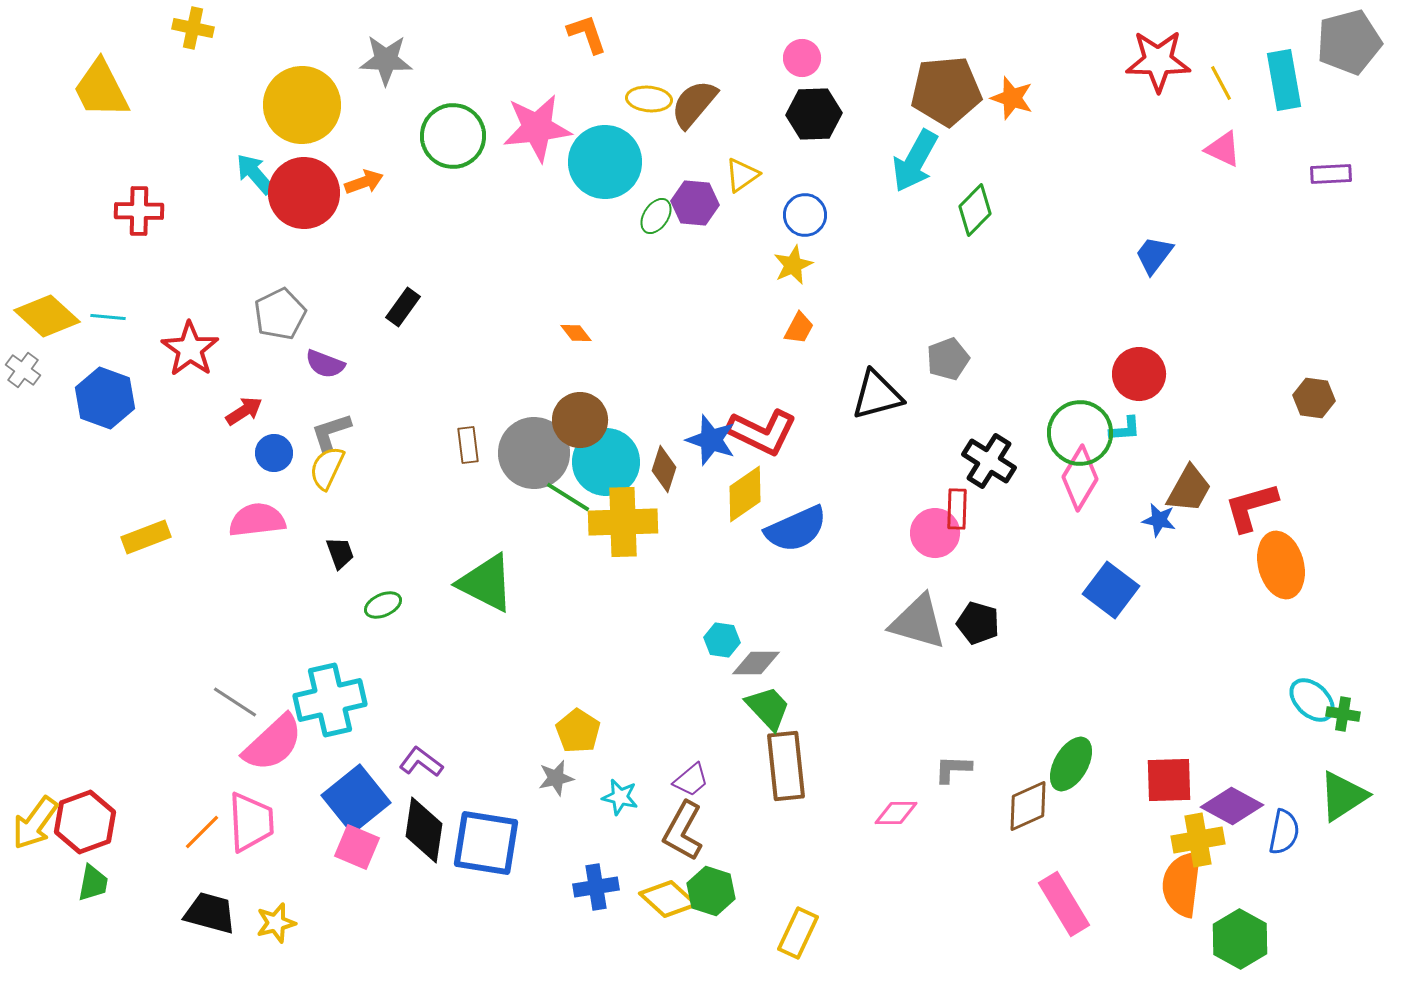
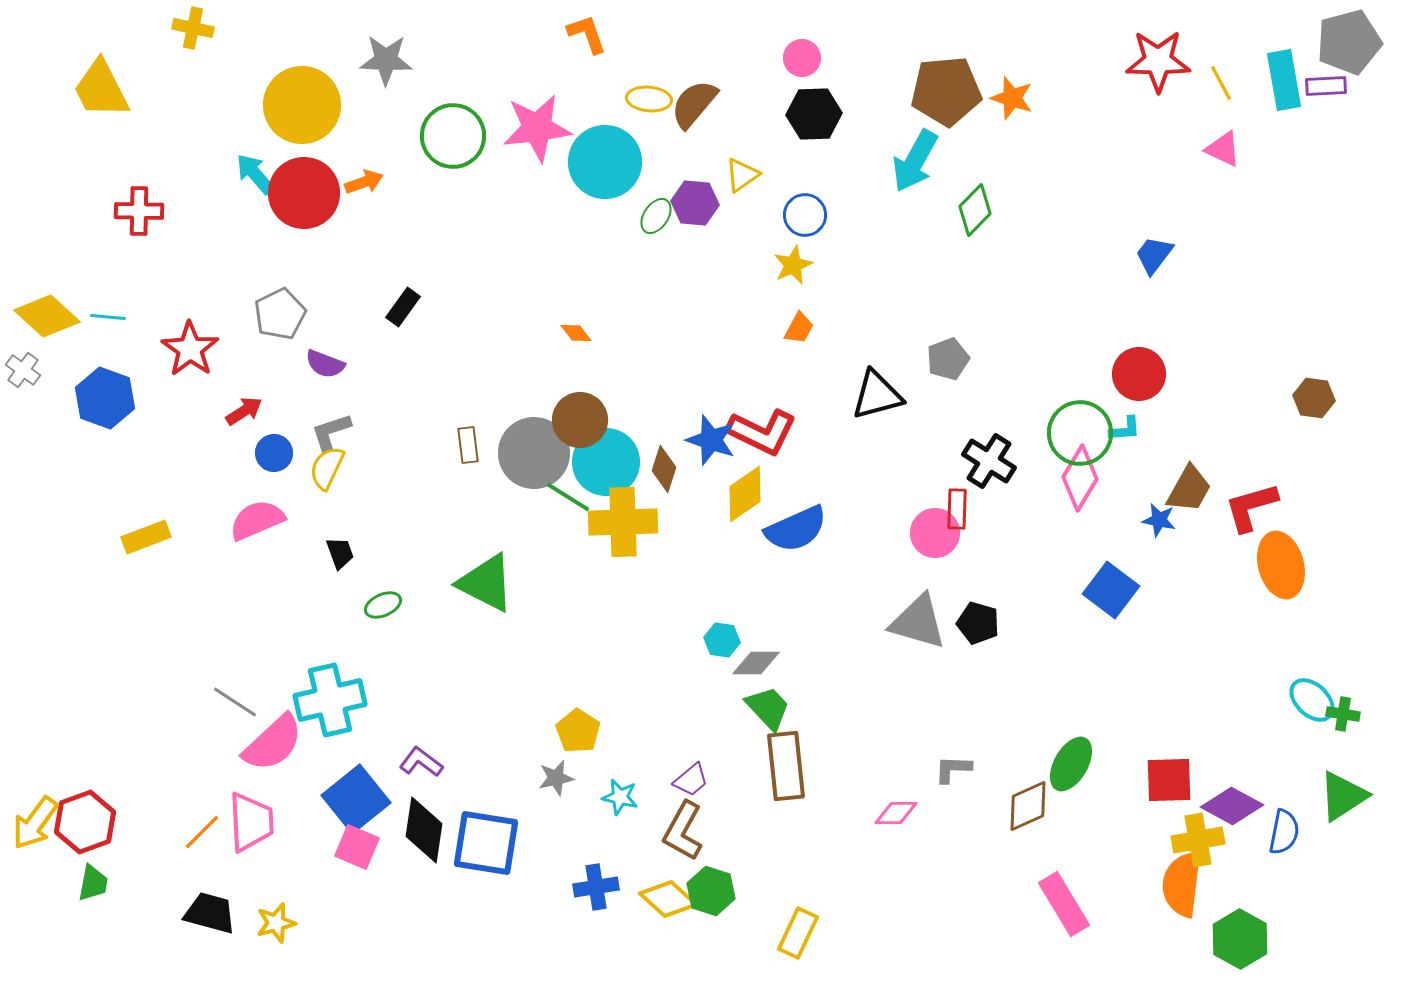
purple rectangle at (1331, 174): moved 5 px left, 88 px up
pink semicircle at (257, 520): rotated 16 degrees counterclockwise
